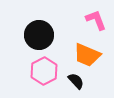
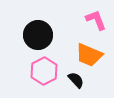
black circle: moved 1 px left
orange trapezoid: moved 2 px right
black semicircle: moved 1 px up
